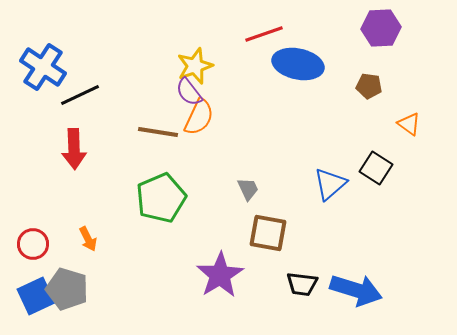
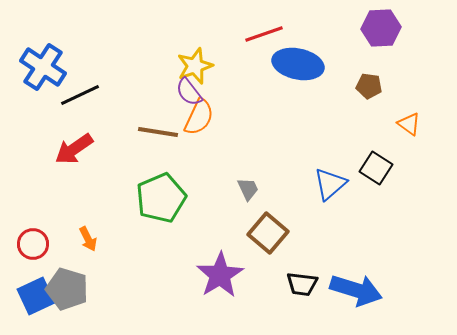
red arrow: rotated 57 degrees clockwise
brown square: rotated 30 degrees clockwise
